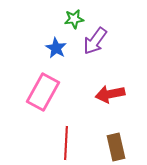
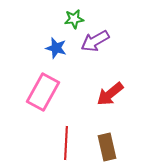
purple arrow: rotated 24 degrees clockwise
blue star: rotated 15 degrees counterclockwise
red arrow: rotated 28 degrees counterclockwise
brown rectangle: moved 9 px left
